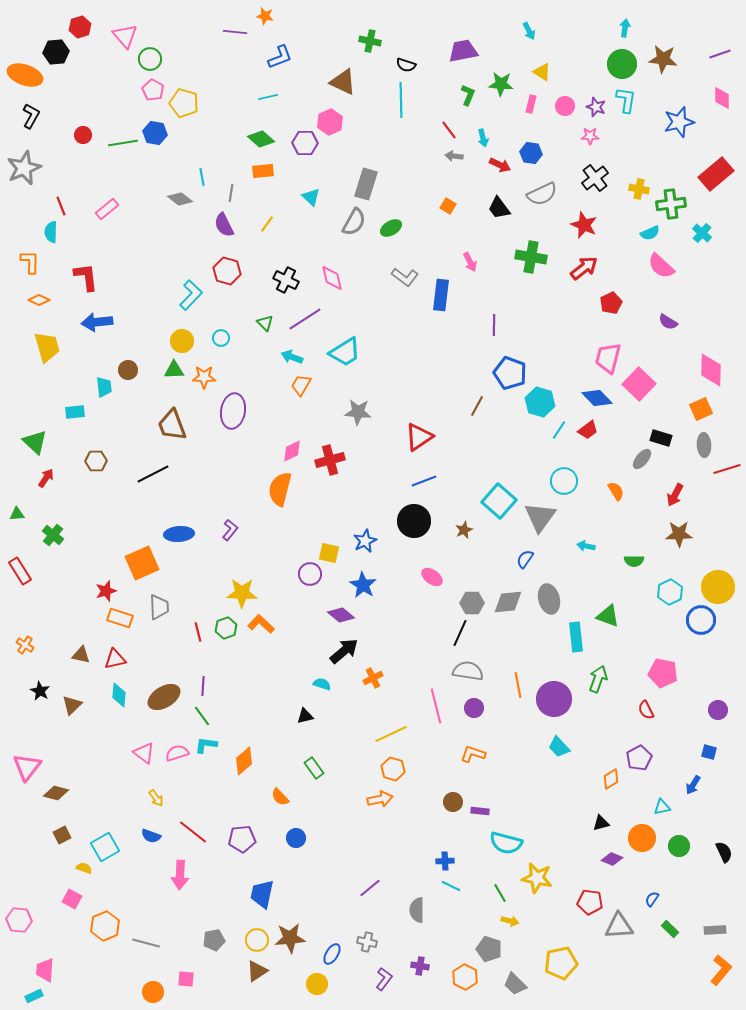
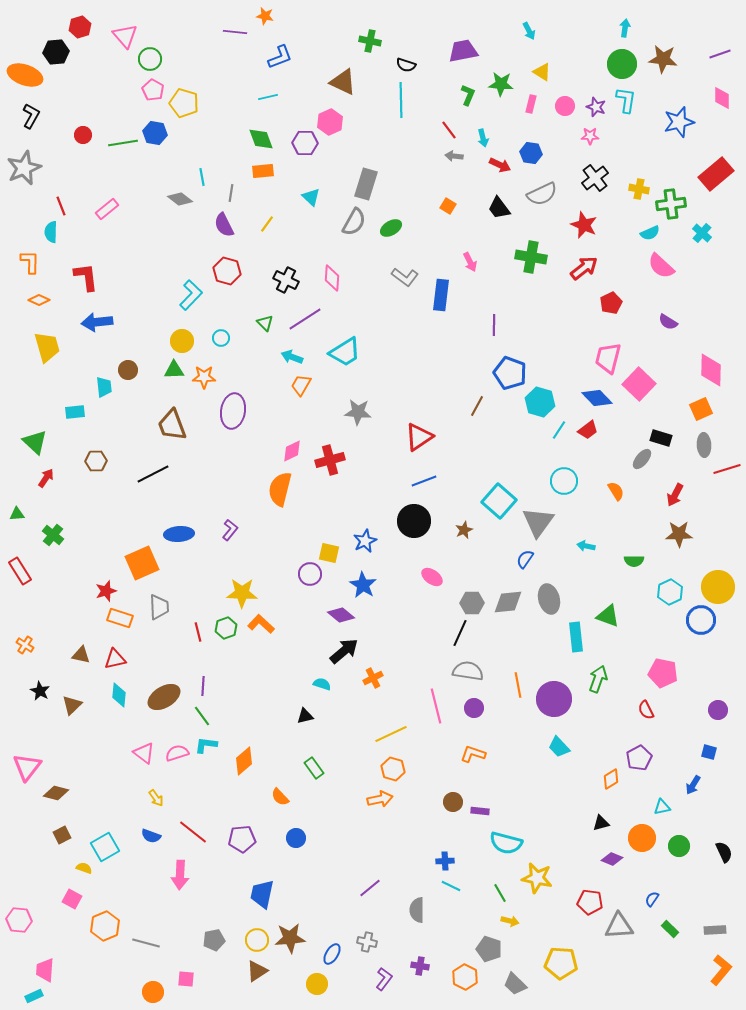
green diamond at (261, 139): rotated 28 degrees clockwise
pink diamond at (332, 278): rotated 16 degrees clockwise
gray triangle at (540, 517): moved 2 px left, 5 px down
yellow pentagon at (561, 963): rotated 16 degrees clockwise
